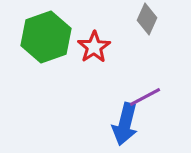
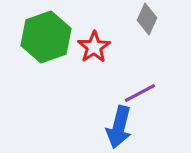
purple line: moved 5 px left, 4 px up
blue arrow: moved 6 px left, 3 px down
